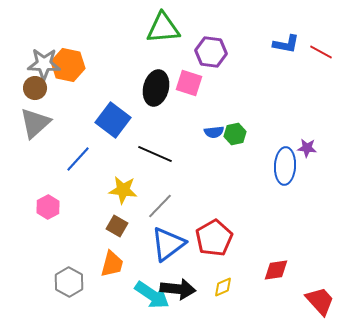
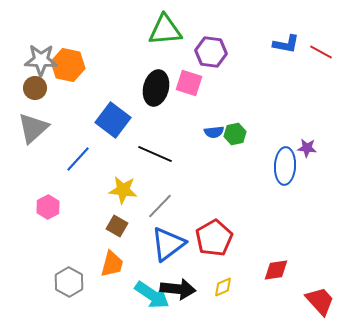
green triangle: moved 2 px right, 2 px down
gray star: moved 3 px left, 4 px up
gray triangle: moved 2 px left, 5 px down
